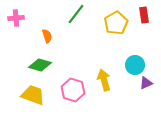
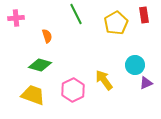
green line: rotated 65 degrees counterclockwise
yellow arrow: rotated 20 degrees counterclockwise
pink hexagon: rotated 15 degrees clockwise
